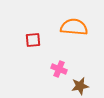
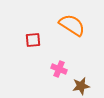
orange semicircle: moved 2 px left, 2 px up; rotated 28 degrees clockwise
brown star: moved 1 px right
